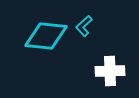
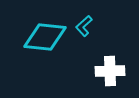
cyan diamond: moved 1 px left, 1 px down
